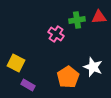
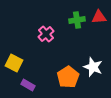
pink cross: moved 10 px left; rotated 14 degrees clockwise
yellow square: moved 2 px left
